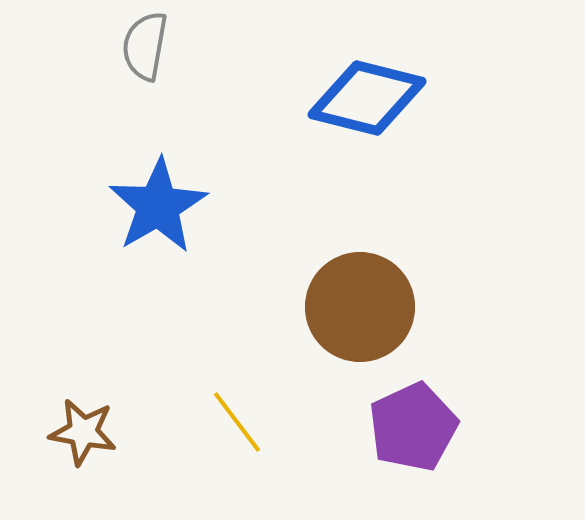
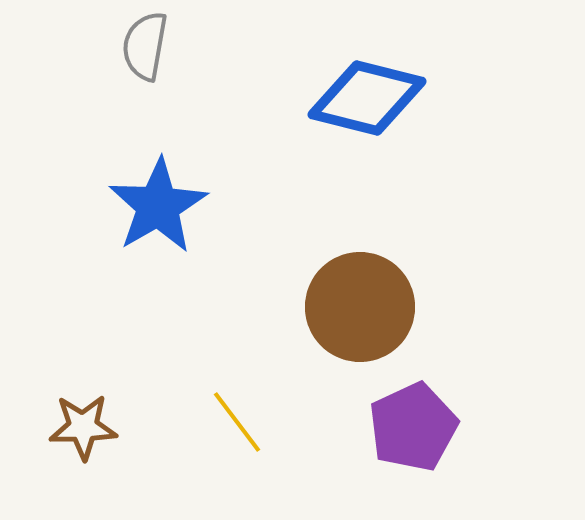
brown star: moved 5 px up; rotated 12 degrees counterclockwise
